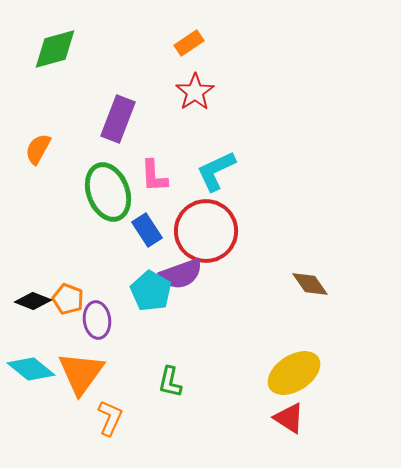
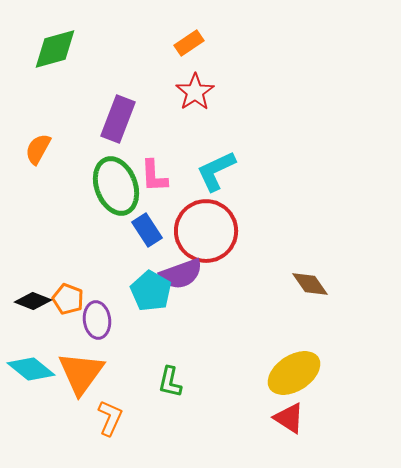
green ellipse: moved 8 px right, 6 px up
